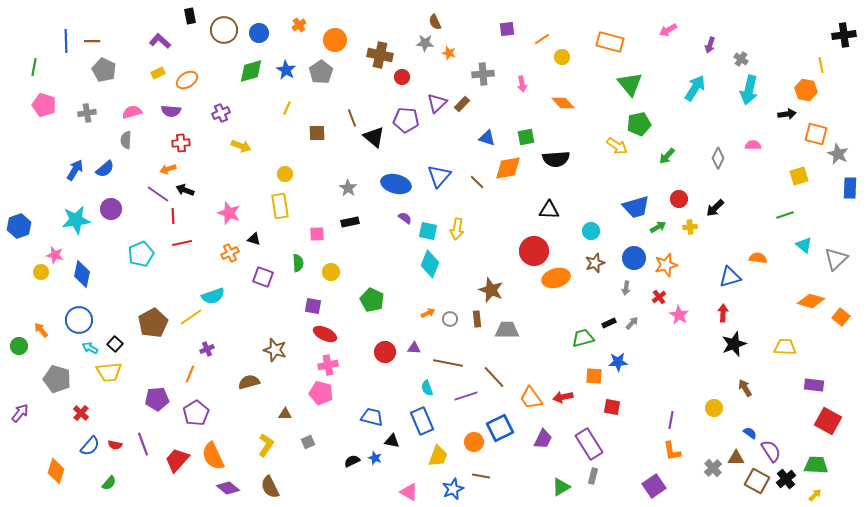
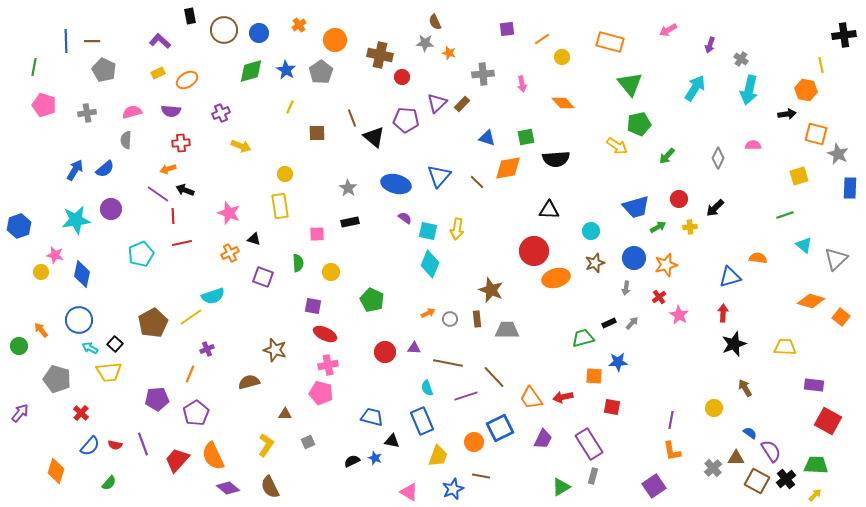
yellow line at (287, 108): moved 3 px right, 1 px up
